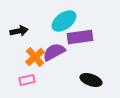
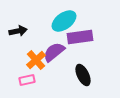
black arrow: moved 1 px left
purple semicircle: rotated 10 degrees counterclockwise
orange cross: moved 1 px right, 3 px down
black ellipse: moved 8 px left, 5 px up; rotated 45 degrees clockwise
